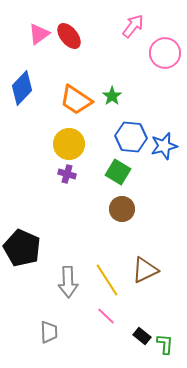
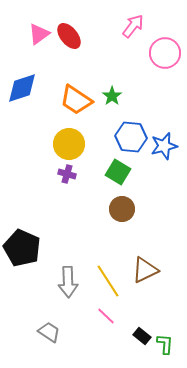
blue diamond: rotated 28 degrees clockwise
yellow line: moved 1 px right, 1 px down
gray trapezoid: rotated 55 degrees counterclockwise
